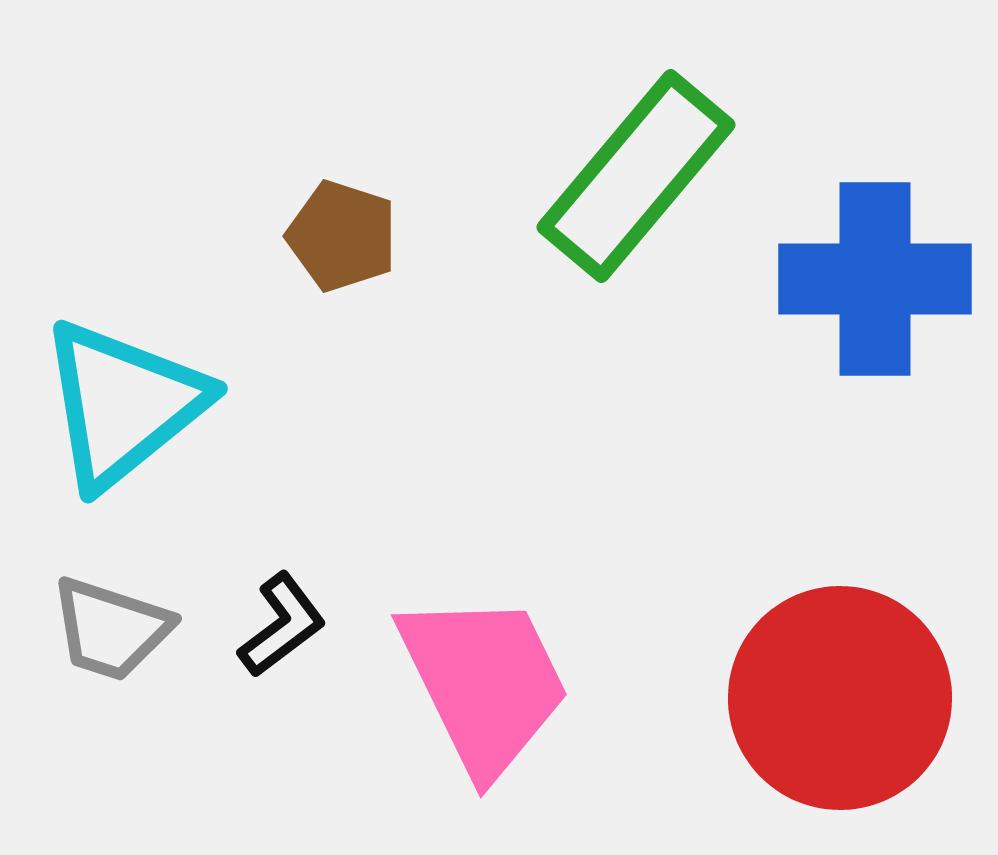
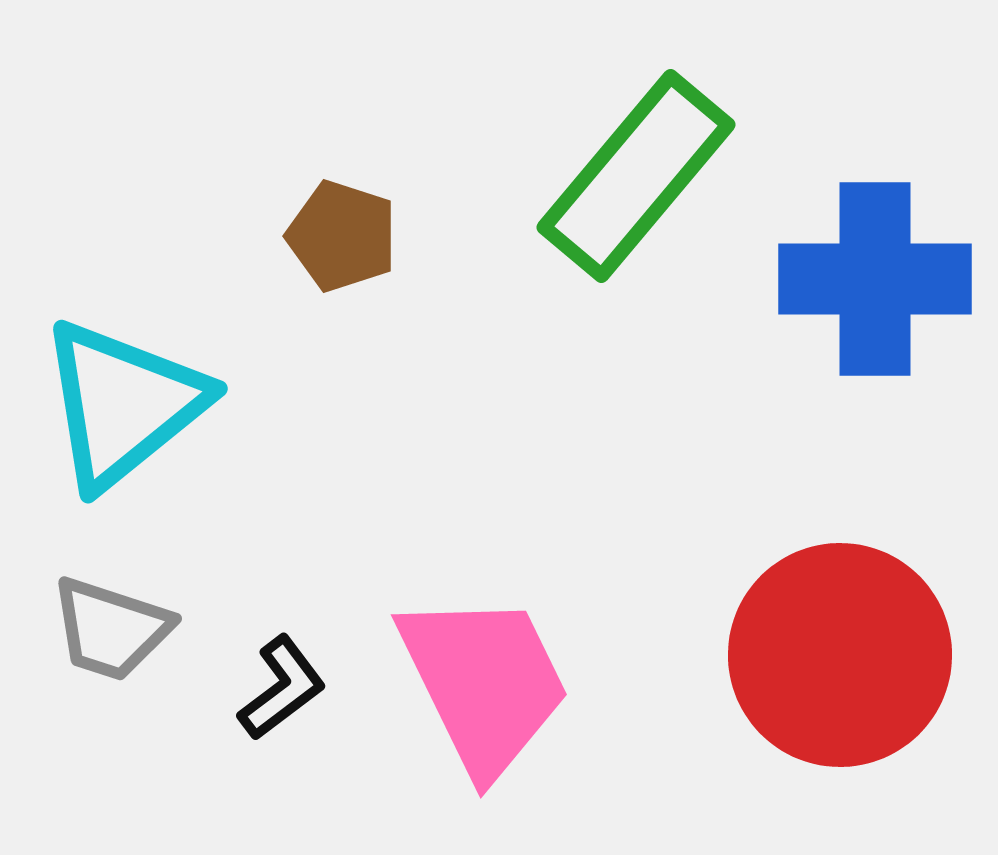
black L-shape: moved 63 px down
red circle: moved 43 px up
